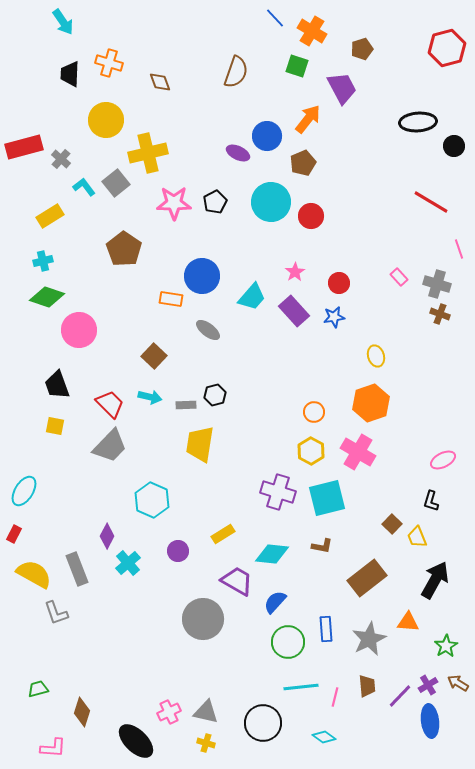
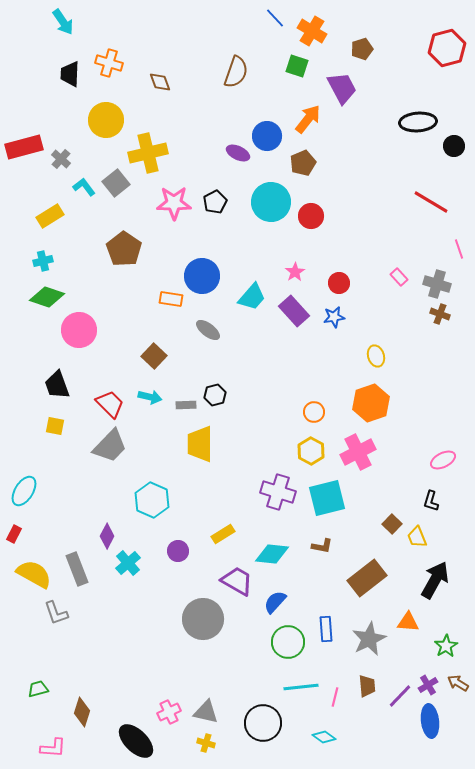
yellow trapezoid at (200, 444): rotated 9 degrees counterclockwise
pink cross at (358, 452): rotated 32 degrees clockwise
